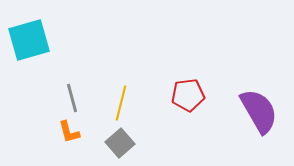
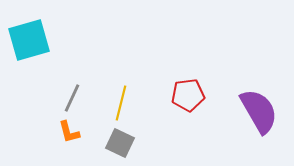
gray line: rotated 40 degrees clockwise
gray square: rotated 24 degrees counterclockwise
